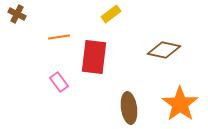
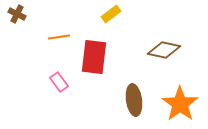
brown ellipse: moved 5 px right, 8 px up
